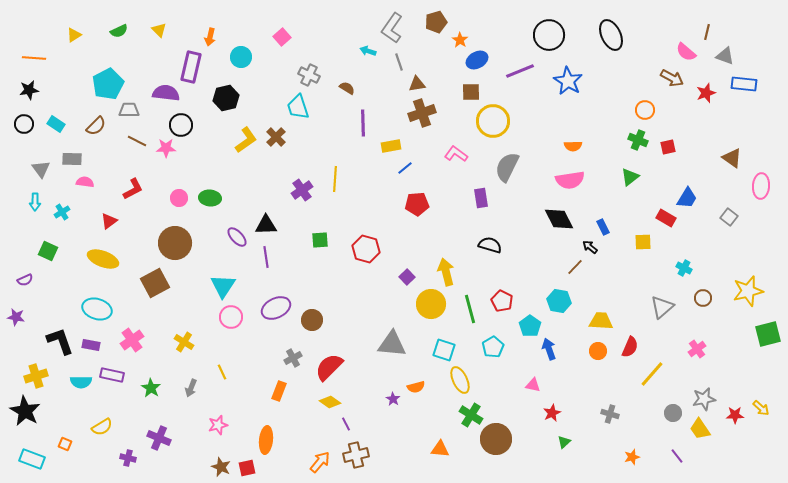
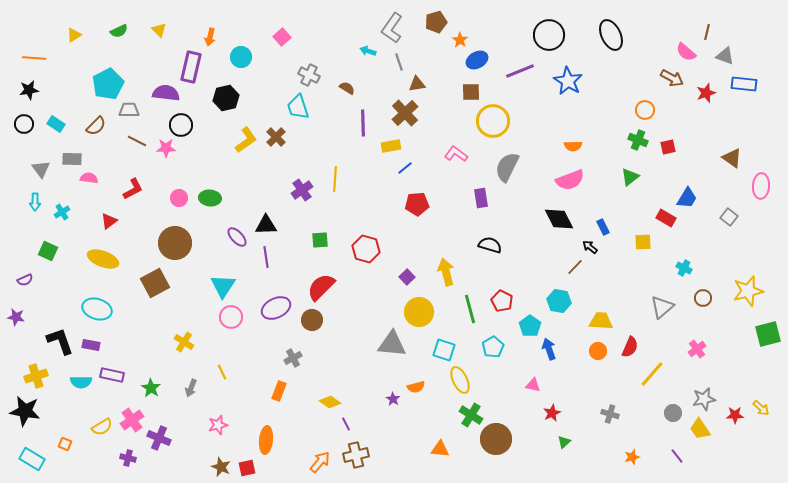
brown cross at (422, 113): moved 17 px left; rotated 24 degrees counterclockwise
pink semicircle at (570, 180): rotated 12 degrees counterclockwise
pink semicircle at (85, 182): moved 4 px right, 4 px up
yellow circle at (431, 304): moved 12 px left, 8 px down
pink cross at (132, 340): moved 80 px down
red semicircle at (329, 367): moved 8 px left, 80 px up
black star at (25, 411): rotated 20 degrees counterclockwise
cyan rectangle at (32, 459): rotated 10 degrees clockwise
